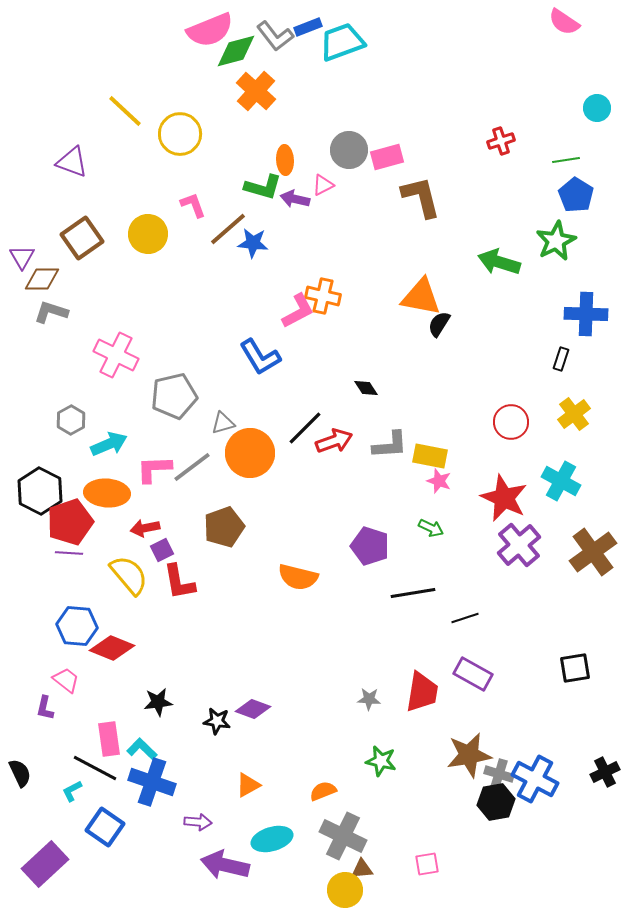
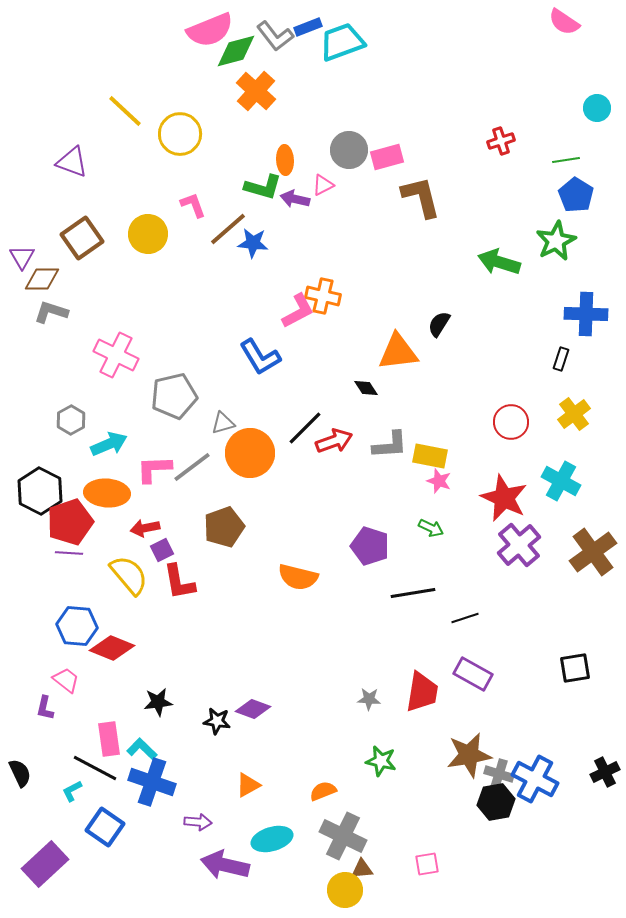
orange triangle at (421, 297): moved 23 px left, 55 px down; rotated 18 degrees counterclockwise
